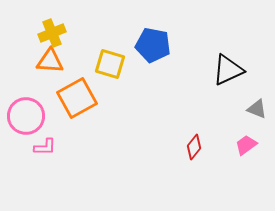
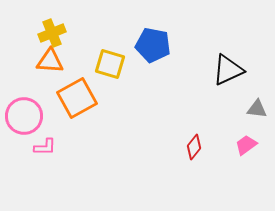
gray triangle: rotated 15 degrees counterclockwise
pink circle: moved 2 px left
